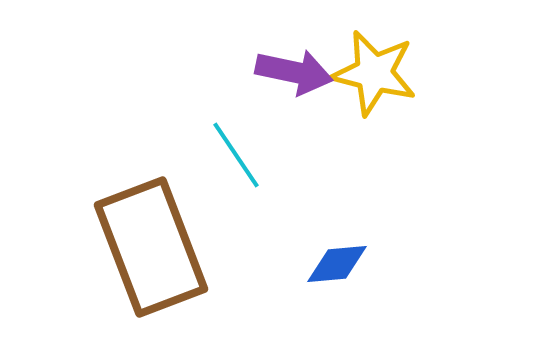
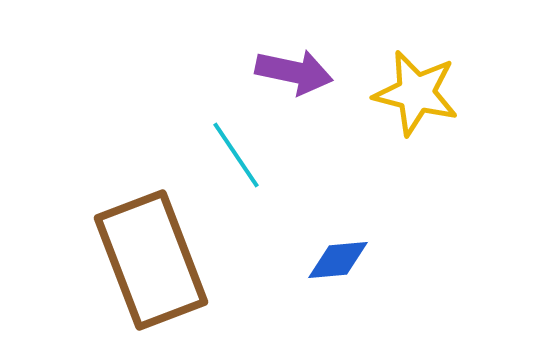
yellow star: moved 42 px right, 20 px down
brown rectangle: moved 13 px down
blue diamond: moved 1 px right, 4 px up
